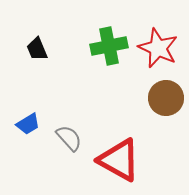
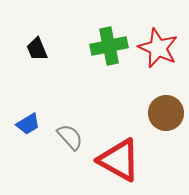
brown circle: moved 15 px down
gray semicircle: moved 1 px right, 1 px up
